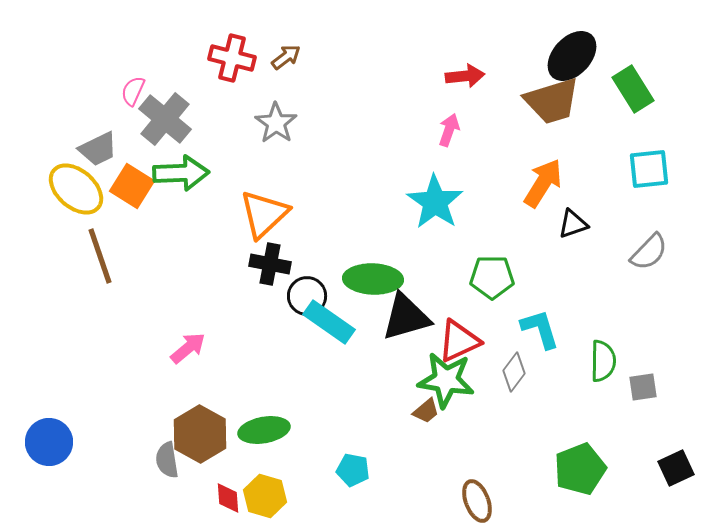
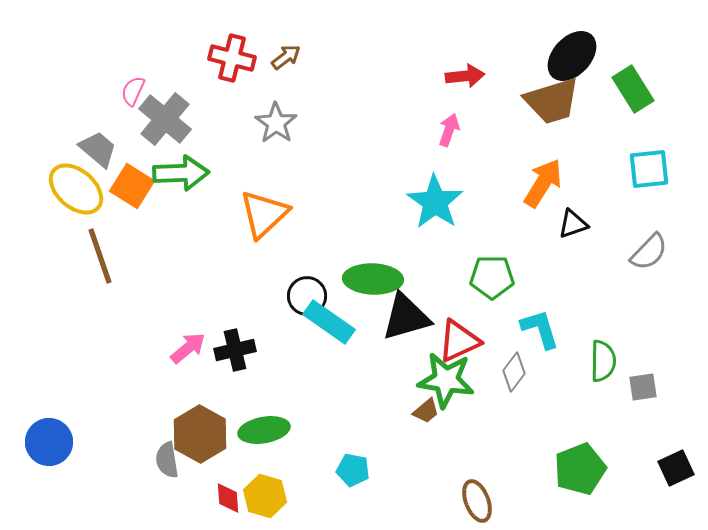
gray trapezoid at (98, 149): rotated 114 degrees counterclockwise
black cross at (270, 264): moved 35 px left, 86 px down; rotated 24 degrees counterclockwise
